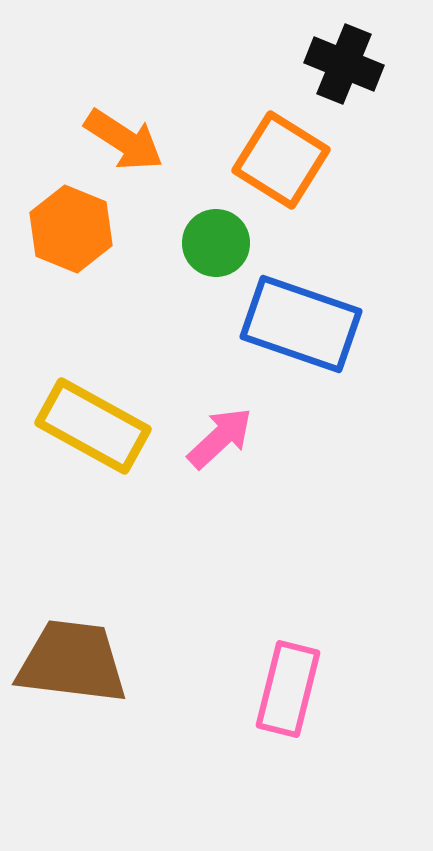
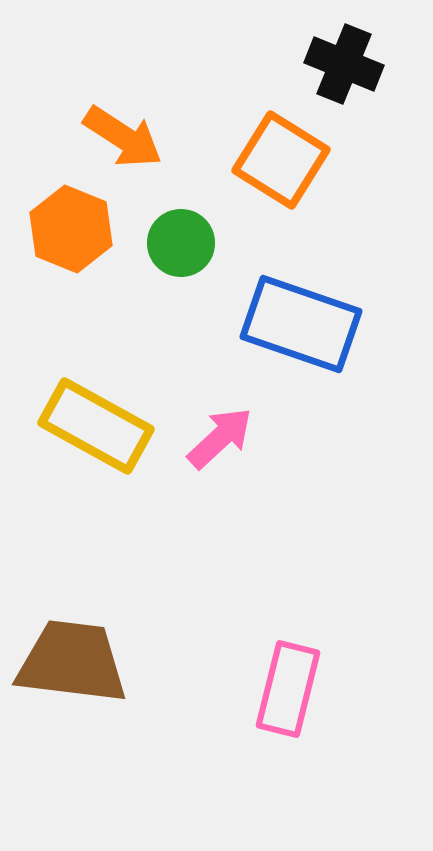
orange arrow: moved 1 px left, 3 px up
green circle: moved 35 px left
yellow rectangle: moved 3 px right
